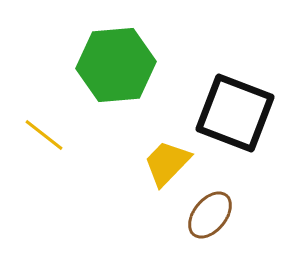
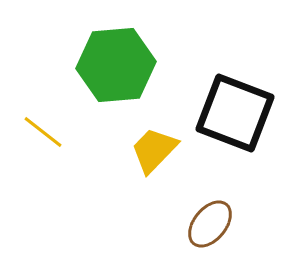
yellow line: moved 1 px left, 3 px up
yellow trapezoid: moved 13 px left, 13 px up
brown ellipse: moved 9 px down
